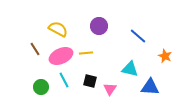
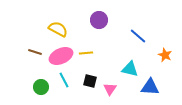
purple circle: moved 6 px up
brown line: moved 3 px down; rotated 40 degrees counterclockwise
orange star: moved 1 px up
